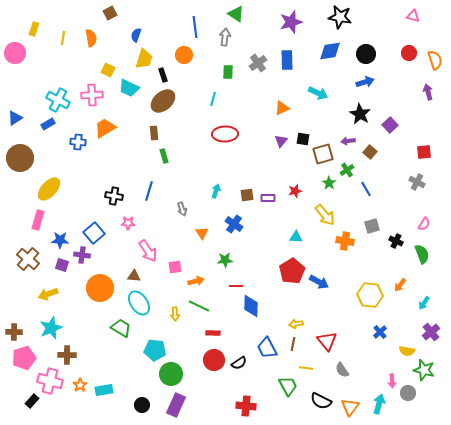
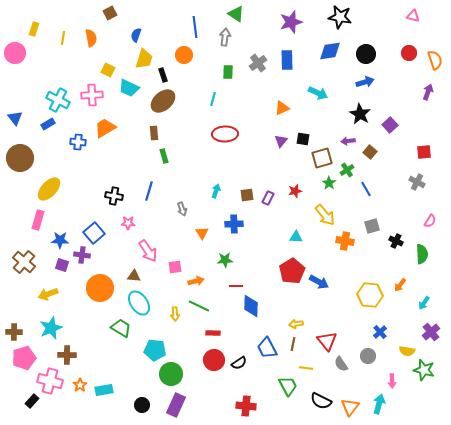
purple arrow at (428, 92): rotated 35 degrees clockwise
blue triangle at (15, 118): rotated 35 degrees counterclockwise
brown square at (323, 154): moved 1 px left, 4 px down
purple rectangle at (268, 198): rotated 64 degrees counterclockwise
blue cross at (234, 224): rotated 36 degrees counterclockwise
pink semicircle at (424, 224): moved 6 px right, 3 px up
green semicircle at (422, 254): rotated 18 degrees clockwise
brown cross at (28, 259): moved 4 px left, 3 px down
gray semicircle at (342, 370): moved 1 px left, 6 px up
gray circle at (408, 393): moved 40 px left, 37 px up
